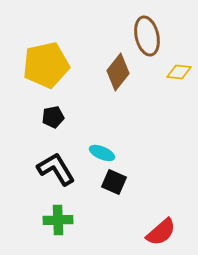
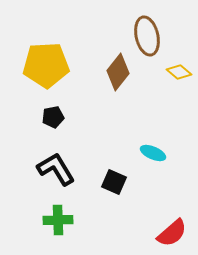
yellow pentagon: rotated 9 degrees clockwise
yellow diamond: rotated 35 degrees clockwise
cyan ellipse: moved 51 px right
red semicircle: moved 11 px right, 1 px down
